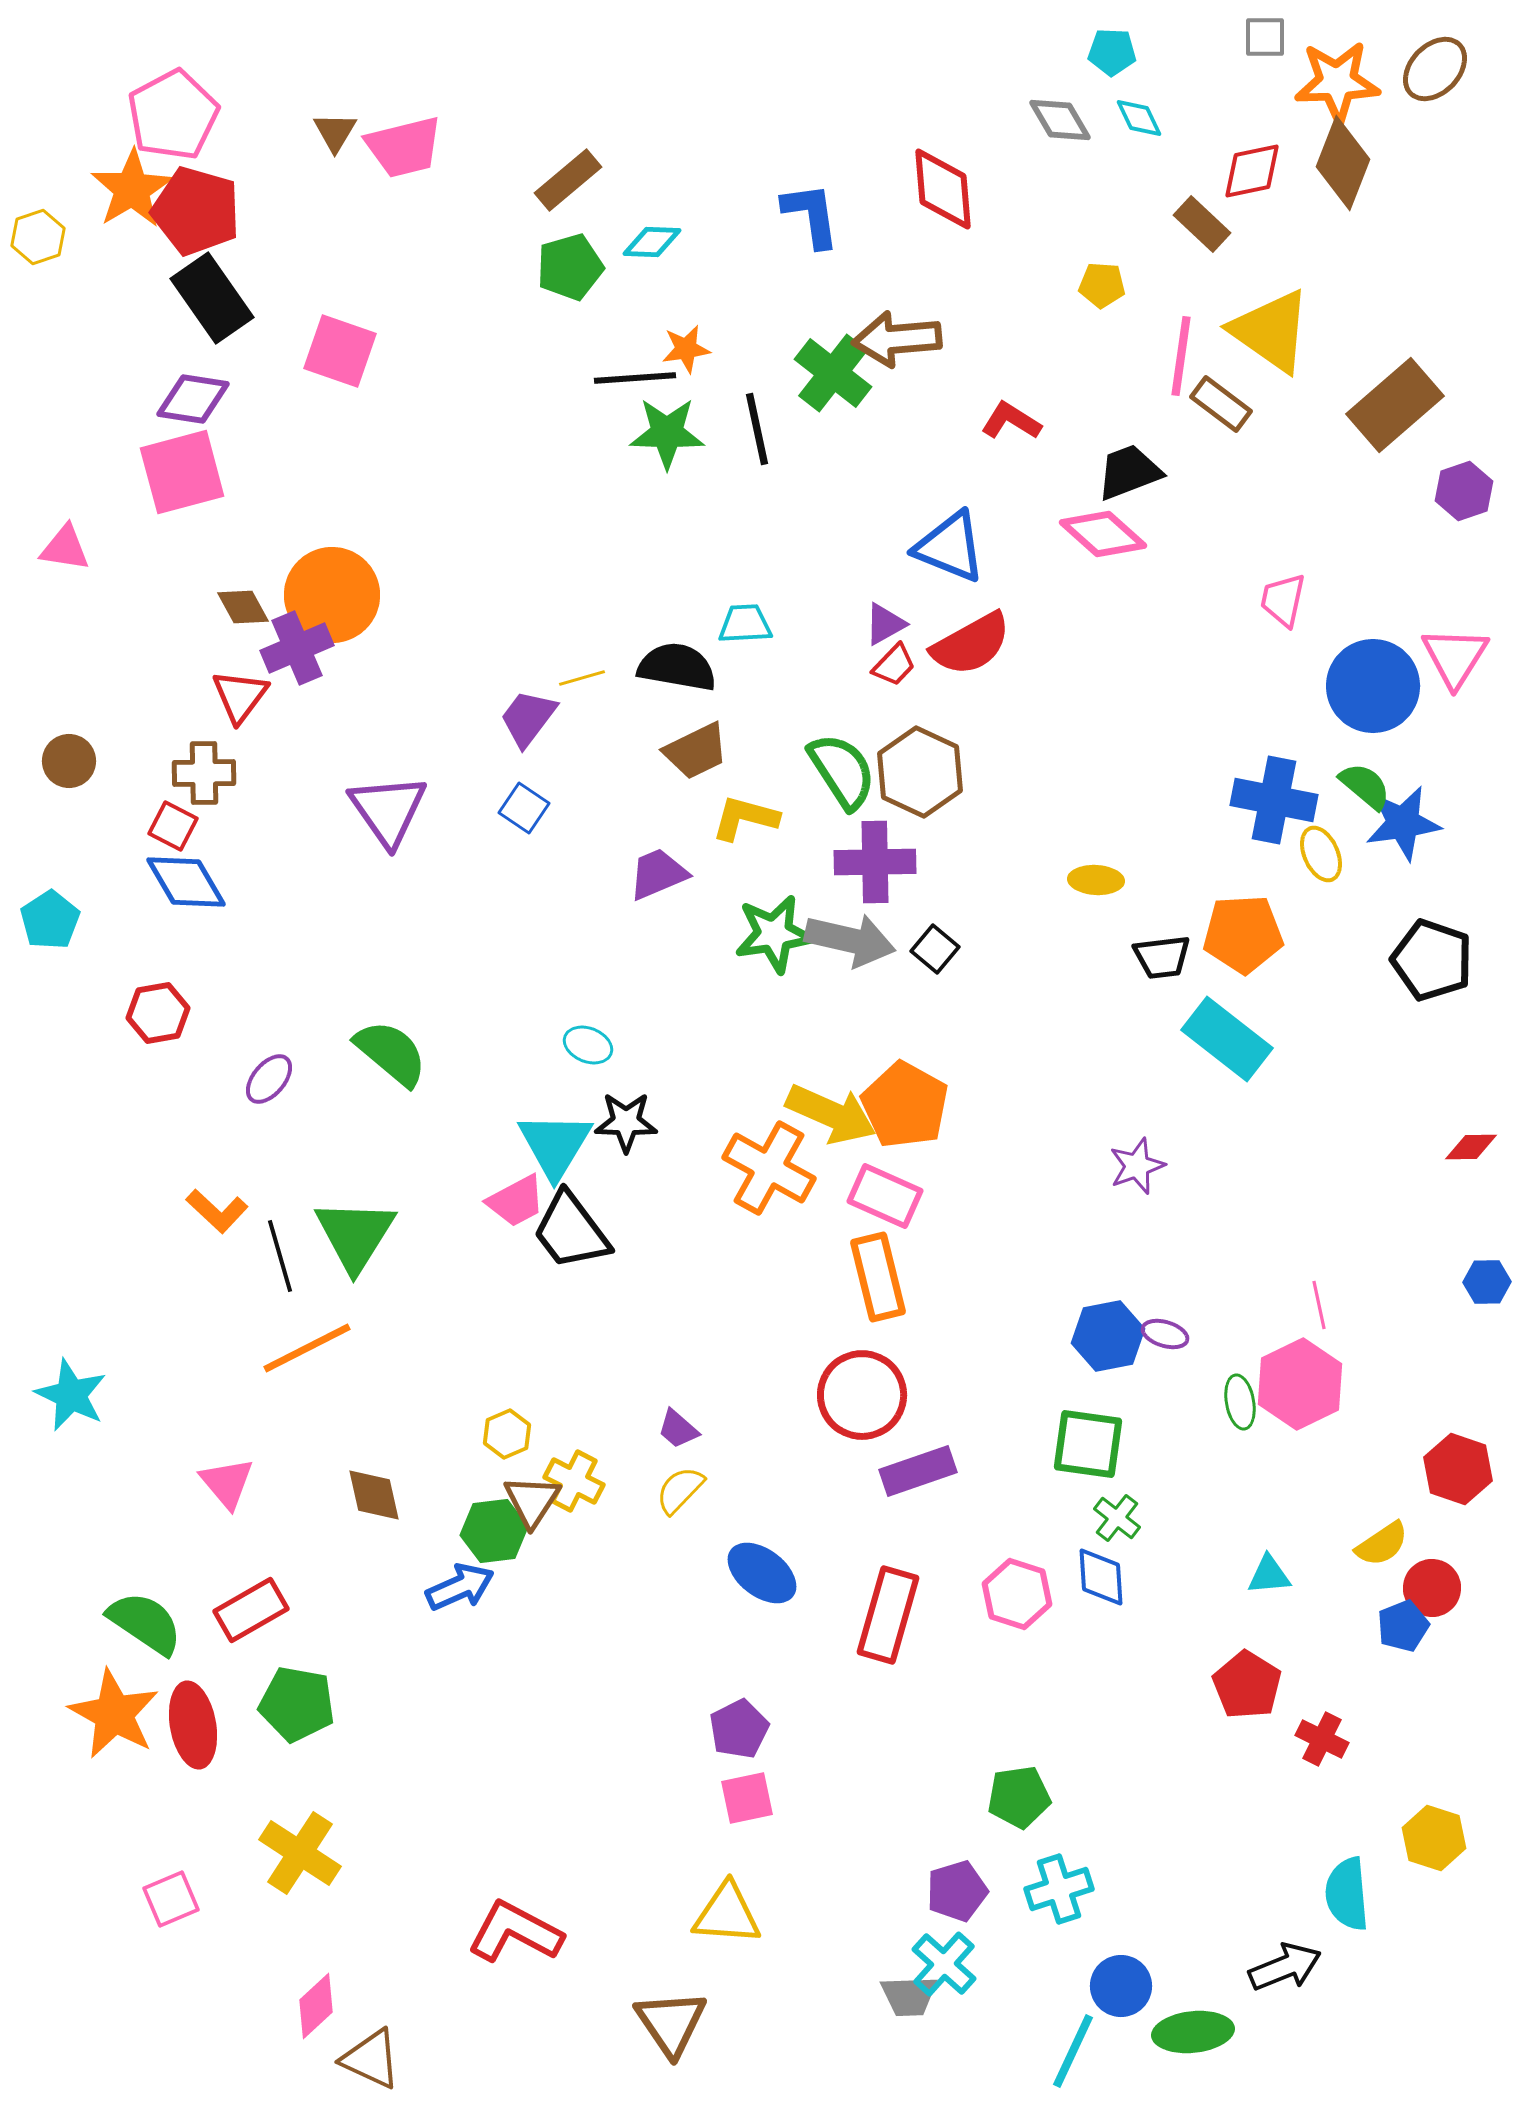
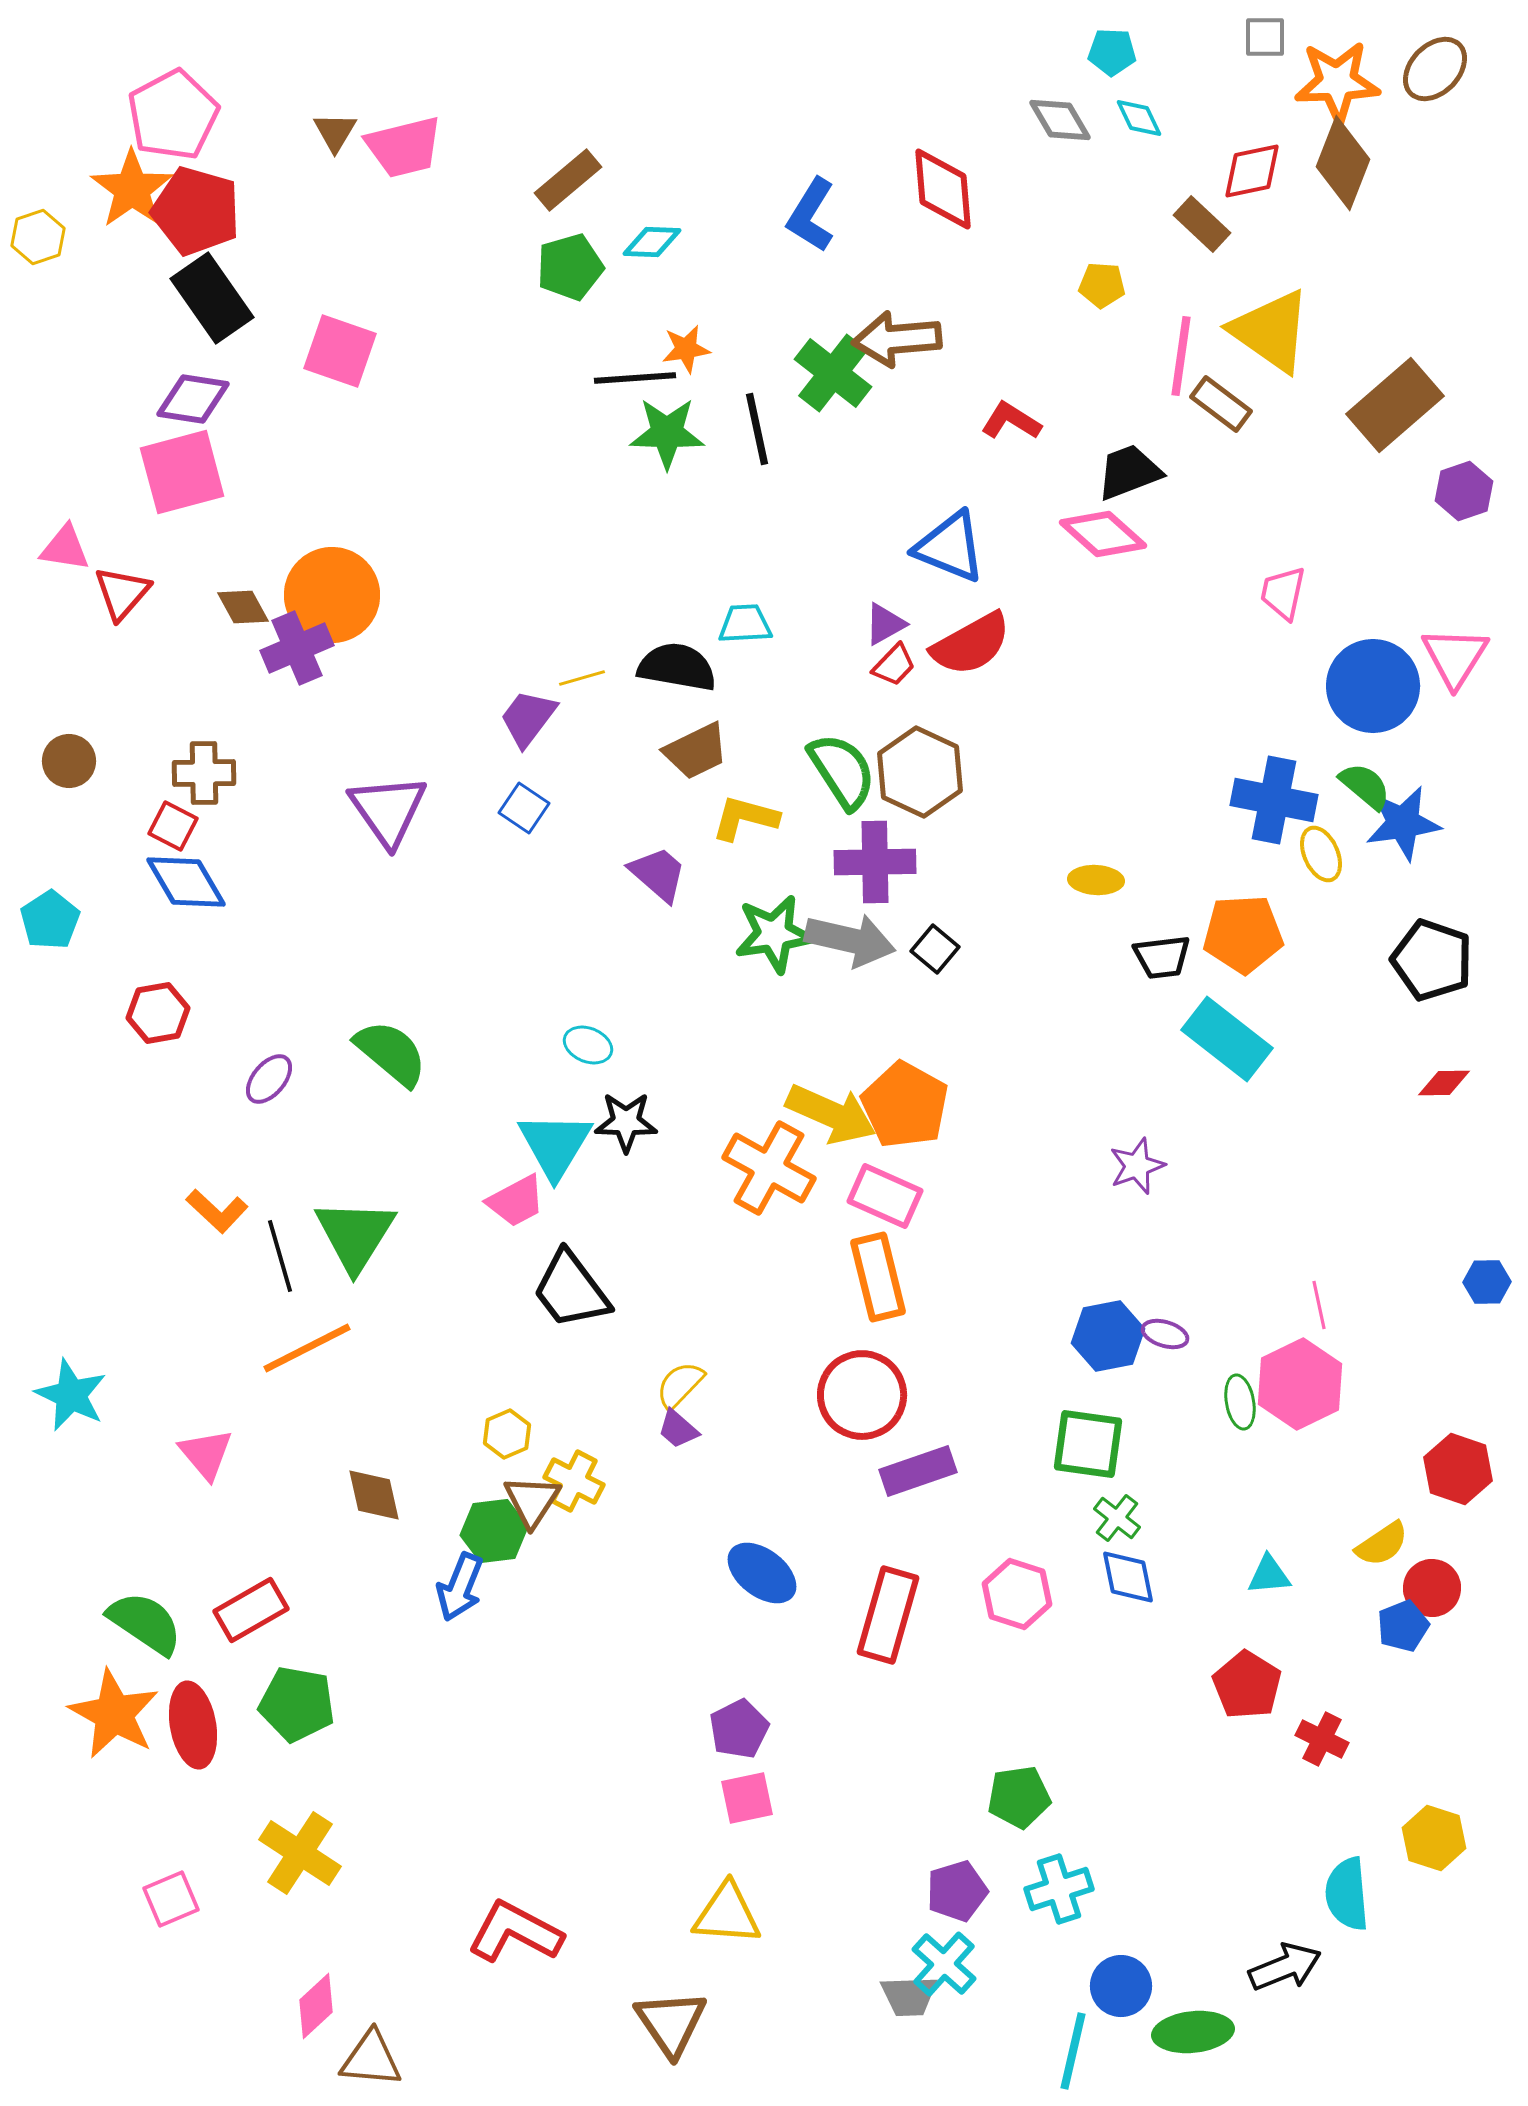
orange star at (132, 189): rotated 4 degrees counterclockwise
blue L-shape at (811, 215): rotated 140 degrees counterclockwise
pink trapezoid at (1283, 600): moved 7 px up
red triangle at (240, 696): moved 118 px left, 103 px up; rotated 4 degrees clockwise
purple trapezoid at (658, 874): rotated 64 degrees clockwise
red diamond at (1471, 1147): moved 27 px left, 64 px up
black trapezoid at (571, 1231): moved 59 px down
pink triangle at (227, 1483): moved 21 px left, 29 px up
yellow semicircle at (680, 1490): moved 105 px up
blue diamond at (1101, 1577): moved 27 px right; rotated 8 degrees counterclockwise
blue arrow at (460, 1587): rotated 136 degrees clockwise
cyan line at (1073, 2051): rotated 12 degrees counterclockwise
brown triangle at (371, 2059): rotated 20 degrees counterclockwise
